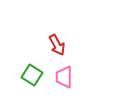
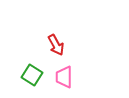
red arrow: moved 1 px left
